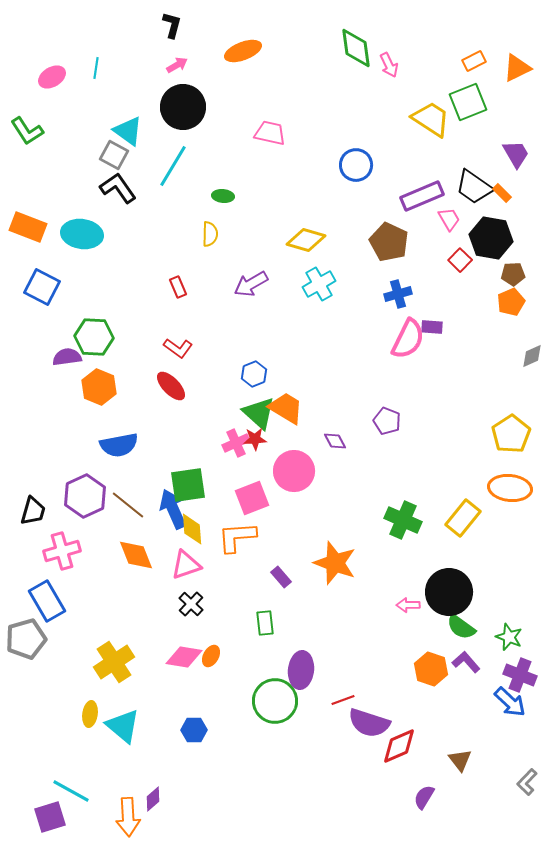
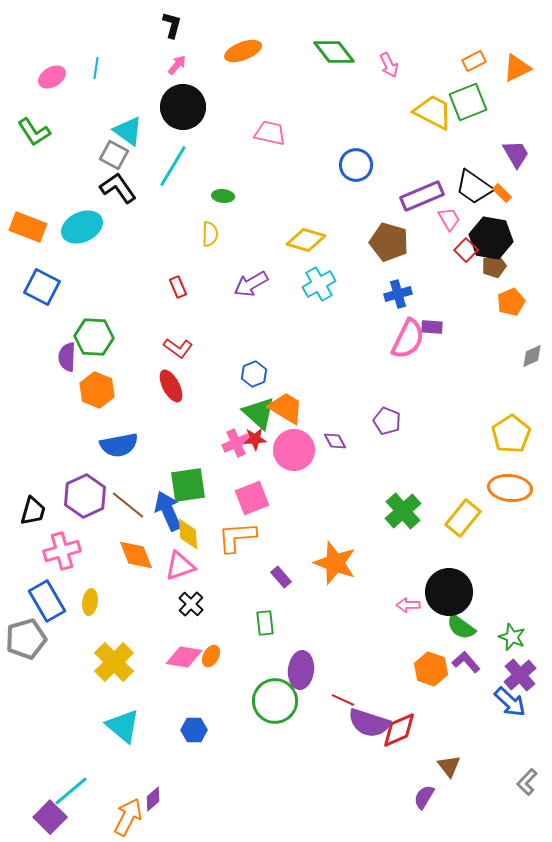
green diamond at (356, 48): moved 22 px left, 4 px down; rotated 30 degrees counterclockwise
pink arrow at (177, 65): rotated 20 degrees counterclockwise
yellow trapezoid at (431, 119): moved 2 px right, 7 px up; rotated 6 degrees counterclockwise
green L-shape at (27, 131): moved 7 px right, 1 px down
cyan ellipse at (82, 234): moved 7 px up; rotated 33 degrees counterclockwise
brown pentagon at (389, 242): rotated 9 degrees counterclockwise
red square at (460, 260): moved 6 px right, 10 px up
brown pentagon at (513, 274): moved 19 px left, 8 px up; rotated 15 degrees counterclockwise
purple semicircle at (67, 357): rotated 80 degrees counterclockwise
red ellipse at (171, 386): rotated 16 degrees clockwise
orange hexagon at (99, 387): moved 2 px left, 3 px down
pink circle at (294, 471): moved 21 px up
blue arrow at (173, 509): moved 5 px left, 2 px down
green cross at (403, 520): moved 9 px up; rotated 24 degrees clockwise
yellow diamond at (192, 529): moved 4 px left, 5 px down
pink triangle at (186, 565): moved 6 px left, 1 px down
green star at (509, 637): moved 3 px right
yellow cross at (114, 662): rotated 12 degrees counterclockwise
purple cross at (520, 675): rotated 28 degrees clockwise
red line at (343, 700): rotated 45 degrees clockwise
yellow ellipse at (90, 714): moved 112 px up
red diamond at (399, 746): moved 16 px up
brown triangle at (460, 760): moved 11 px left, 6 px down
cyan line at (71, 791): rotated 69 degrees counterclockwise
purple square at (50, 817): rotated 28 degrees counterclockwise
orange arrow at (128, 817): rotated 150 degrees counterclockwise
